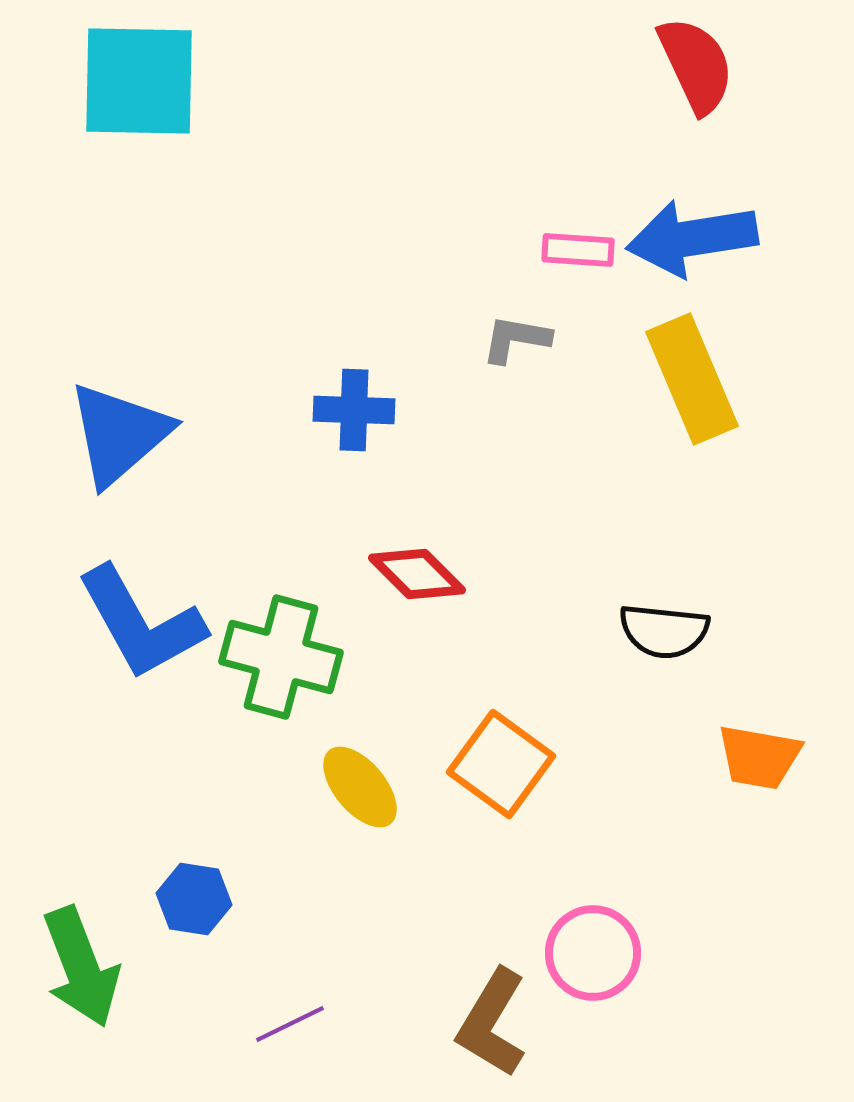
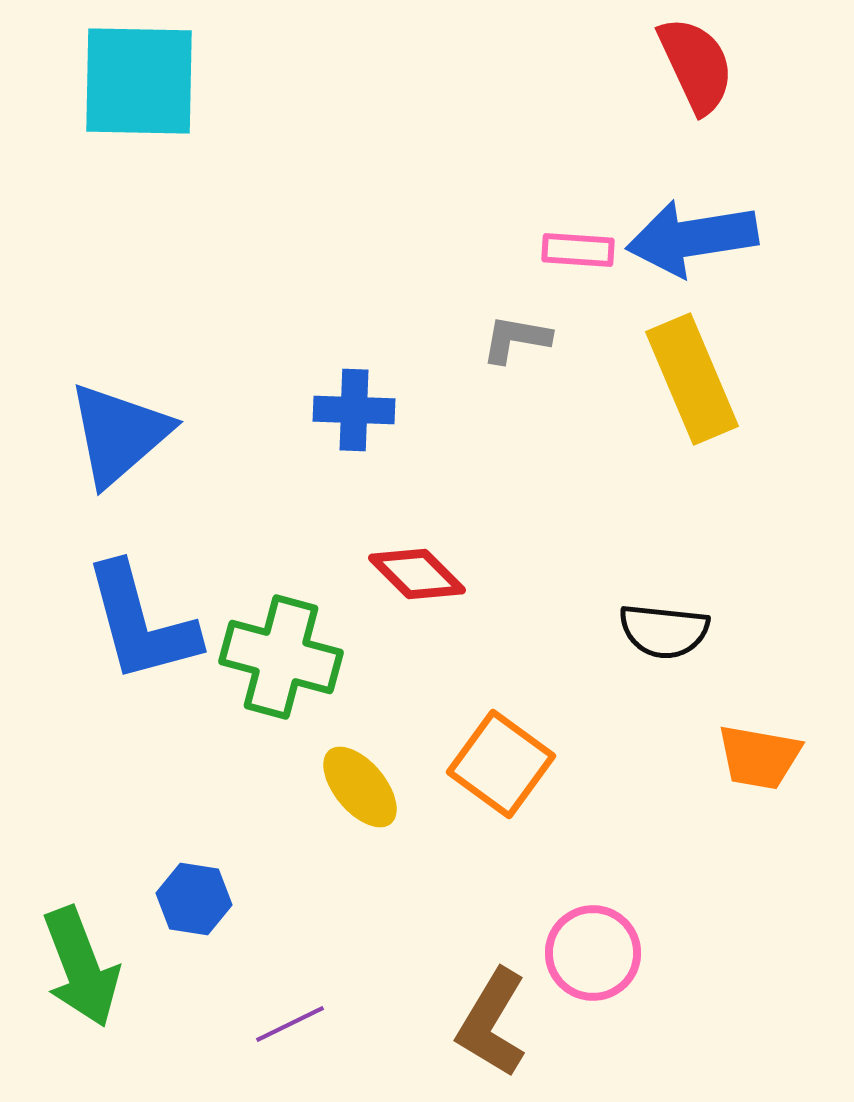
blue L-shape: rotated 14 degrees clockwise
